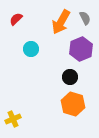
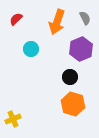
orange arrow: moved 4 px left; rotated 10 degrees counterclockwise
